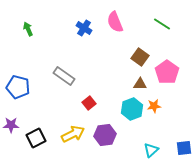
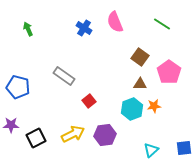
pink pentagon: moved 2 px right
red square: moved 2 px up
